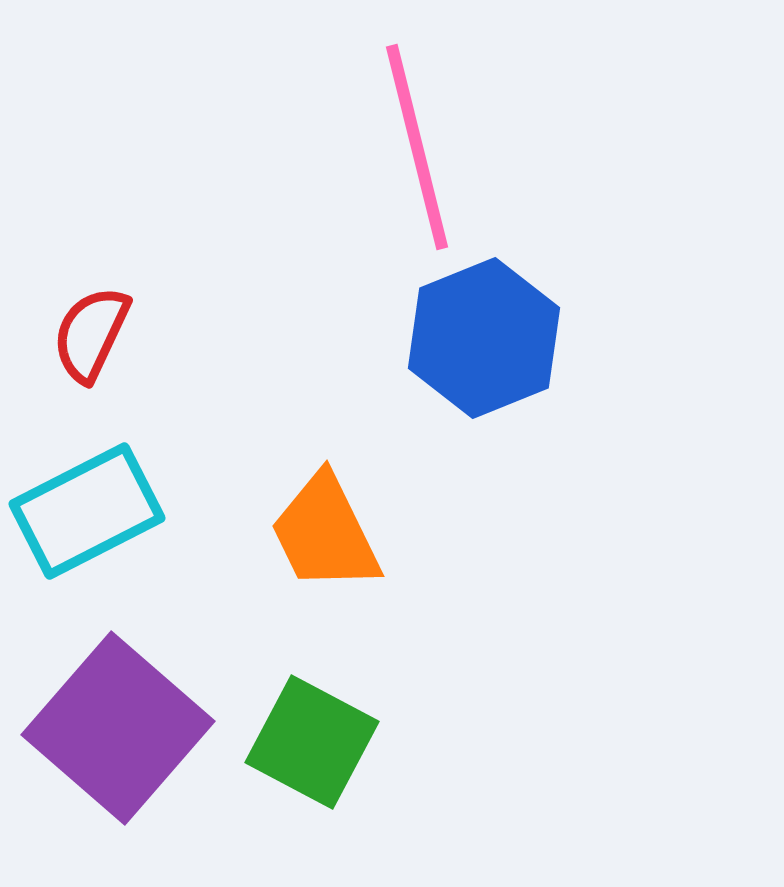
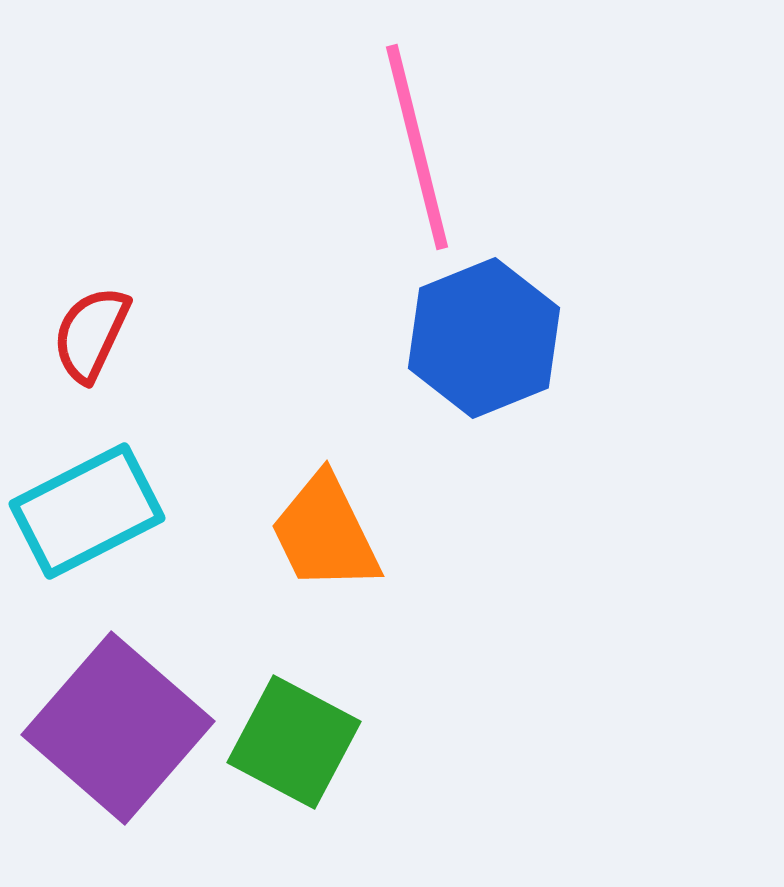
green square: moved 18 px left
